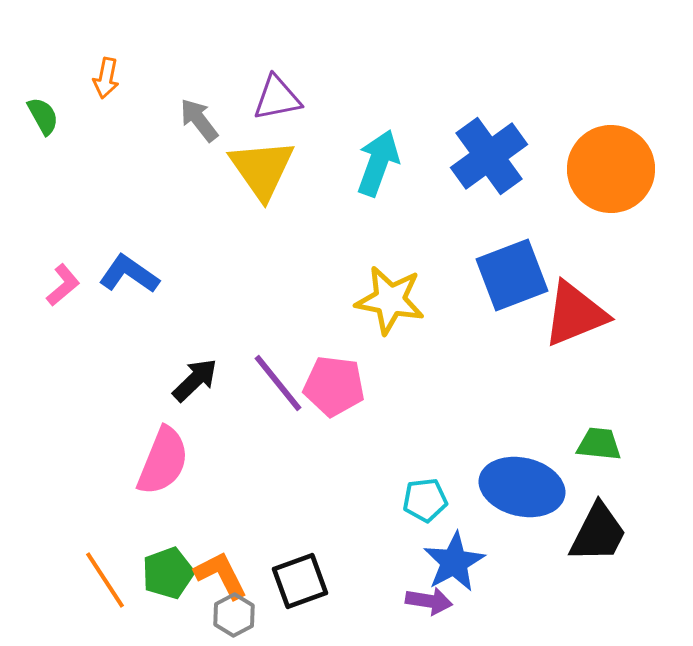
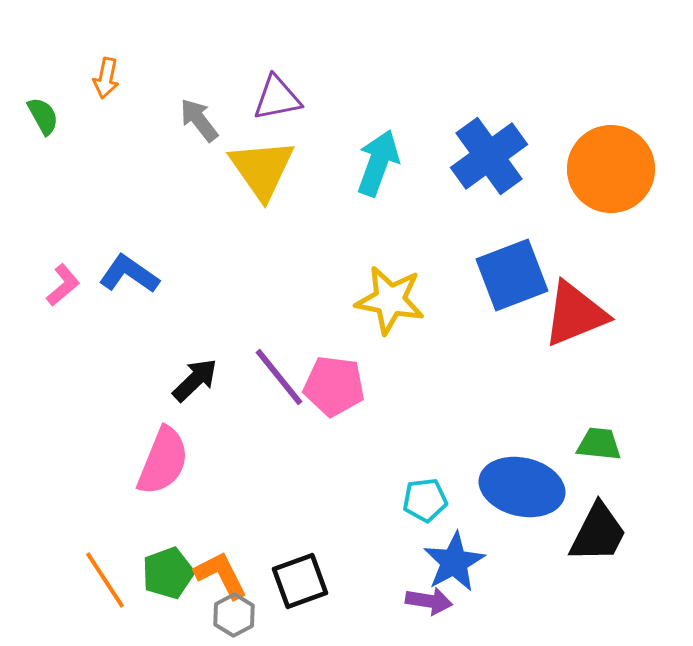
purple line: moved 1 px right, 6 px up
